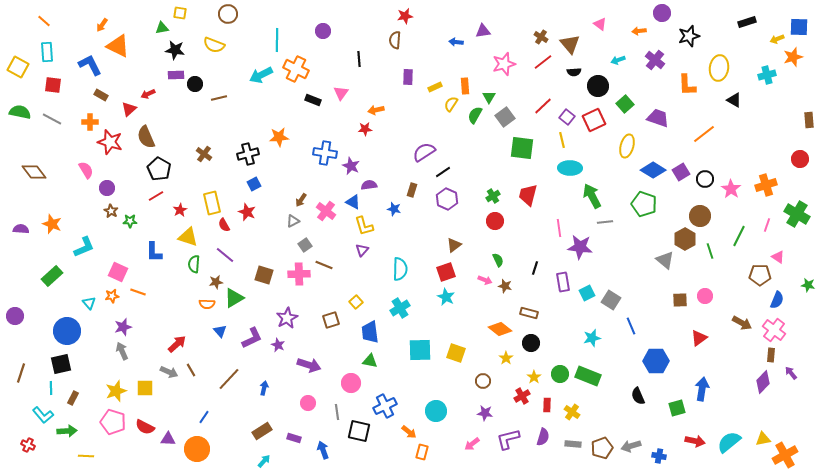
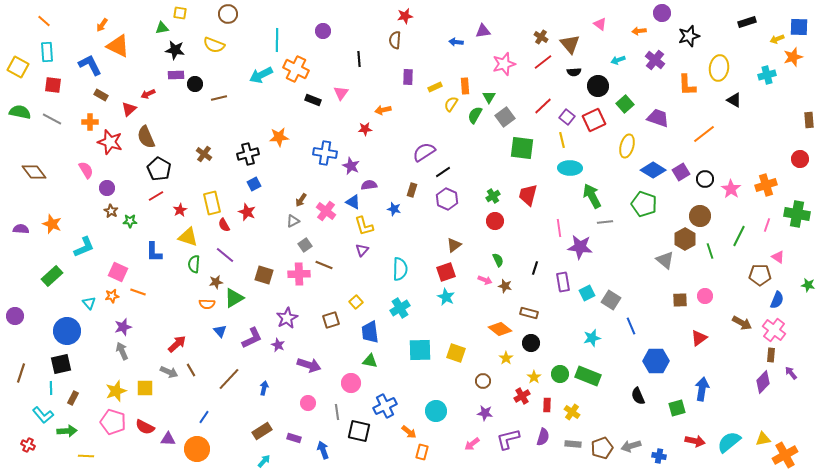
orange arrow at (376, 110): moved 7 px right
green cross at (797, 214): rotated 20 degrees counterclockwise
